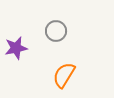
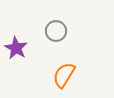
purple star: rotated 30 degrees counterclockwise
